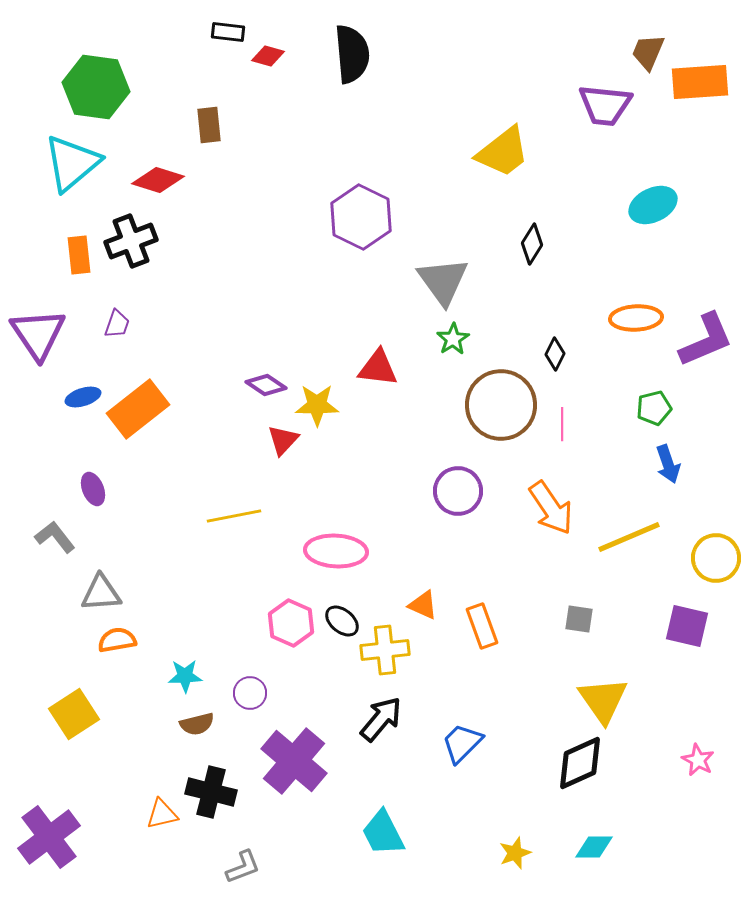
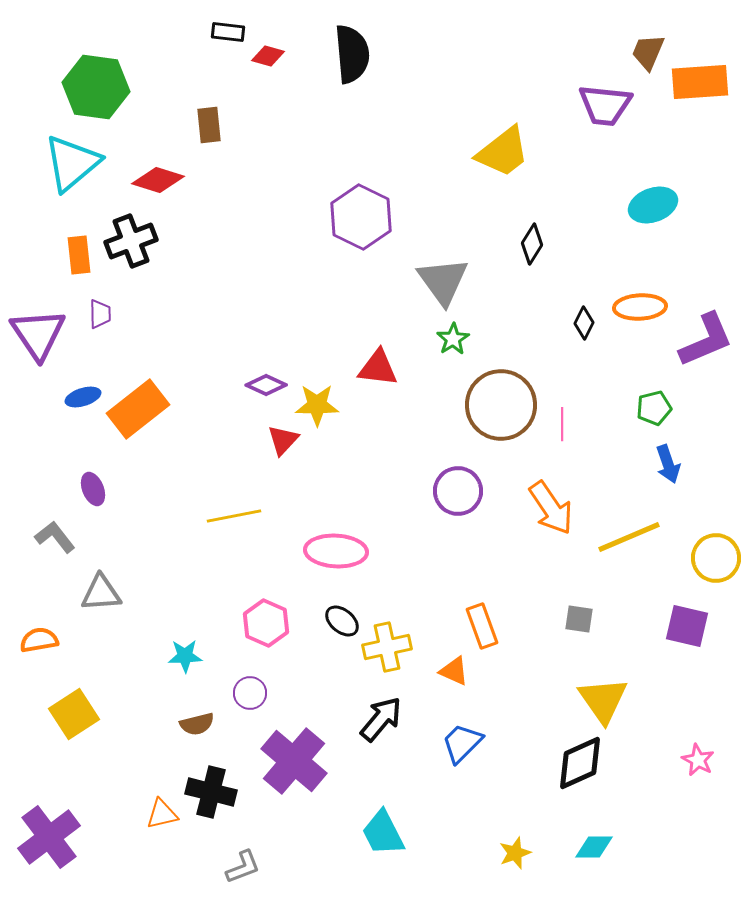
cyan ellipse at (653, 205): rotated 6 degrees clockwise
orange ellipse at (636, 318): moved 4 px right, 11 px up
purple trapezoid at (117, 324): moved 17 px left, 10 px up; rotated 20 degrees counterclockwise
black diamond at (555, 354): moved 29 px right, 31 px up
purple diamond at (266, 385): rotated 9 degrees counterclockwise
orange triangle at (423, 605): moved 31 px right, 66 px down
pink hexagon at (291, 623): moved 25 px left
orange semicircle at (117, 640): moved 78 px left
yellow cross at (385, 650): moved 2 px right, 3 px up; rotated 6 degrees counterclockwise
cyan star at (185, 676): moved 20 px up
